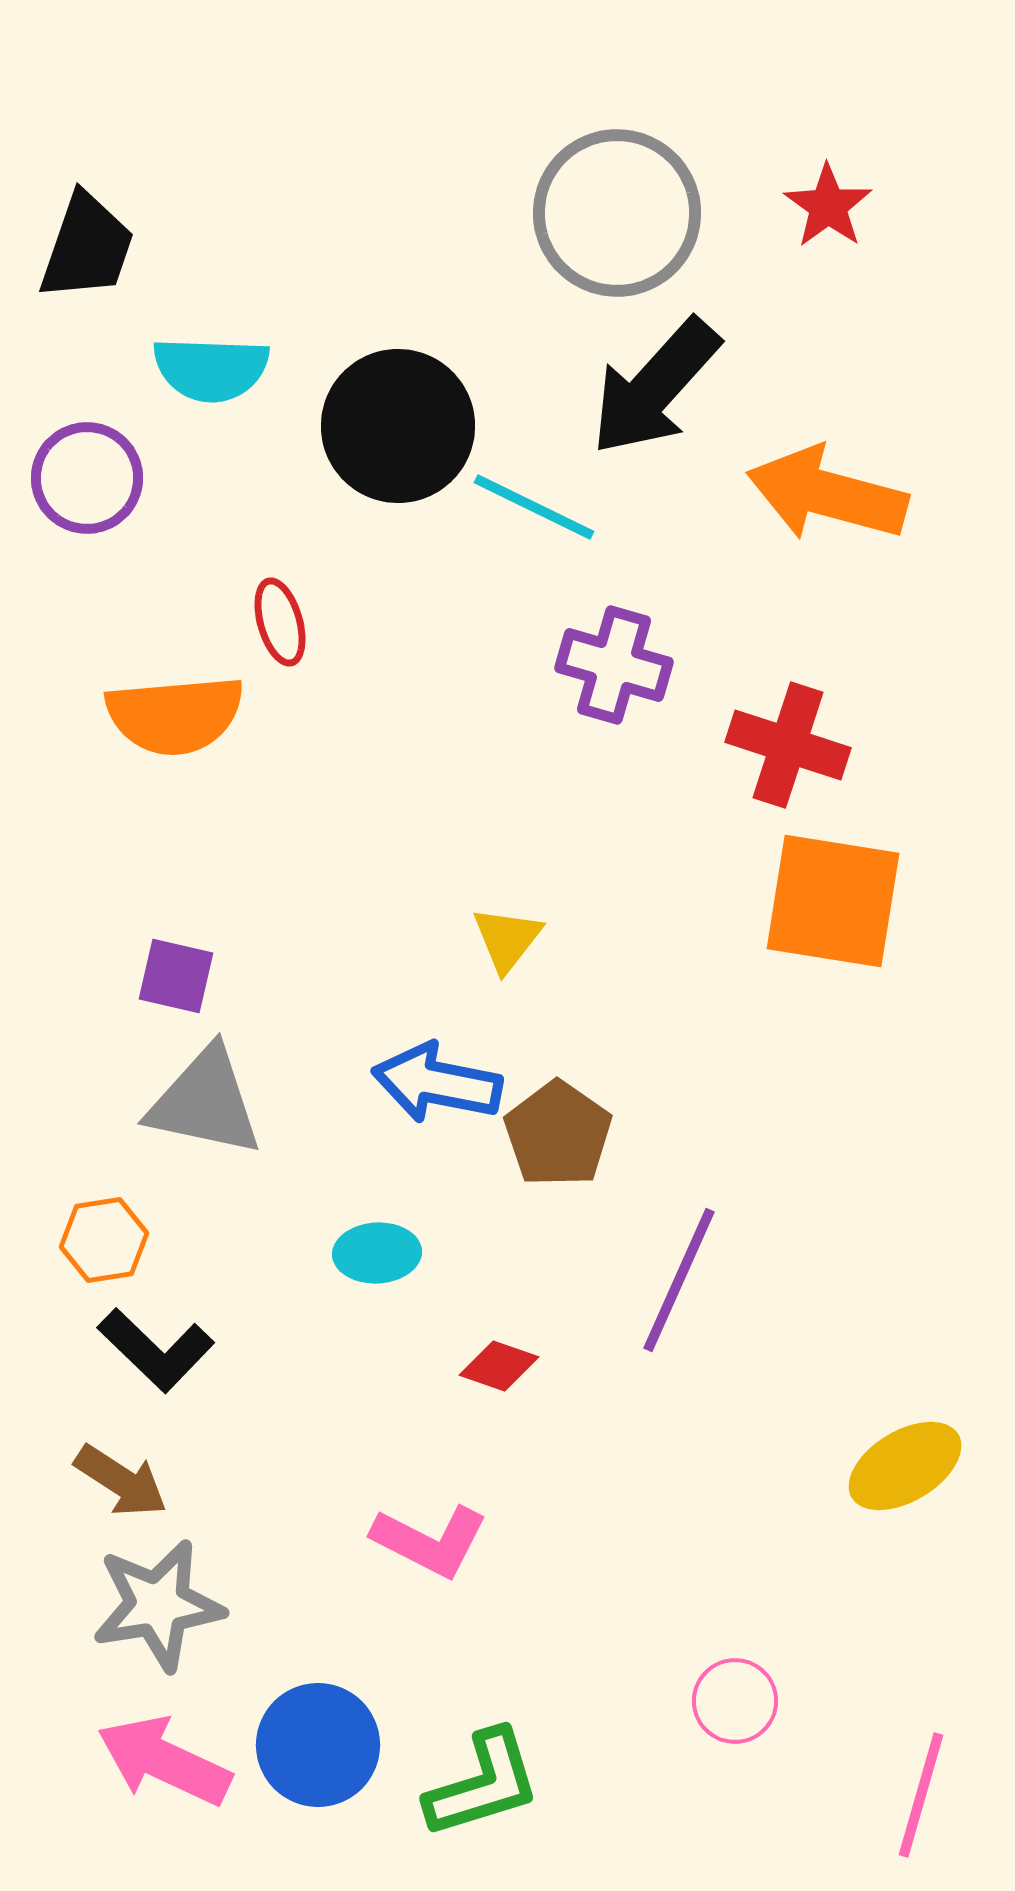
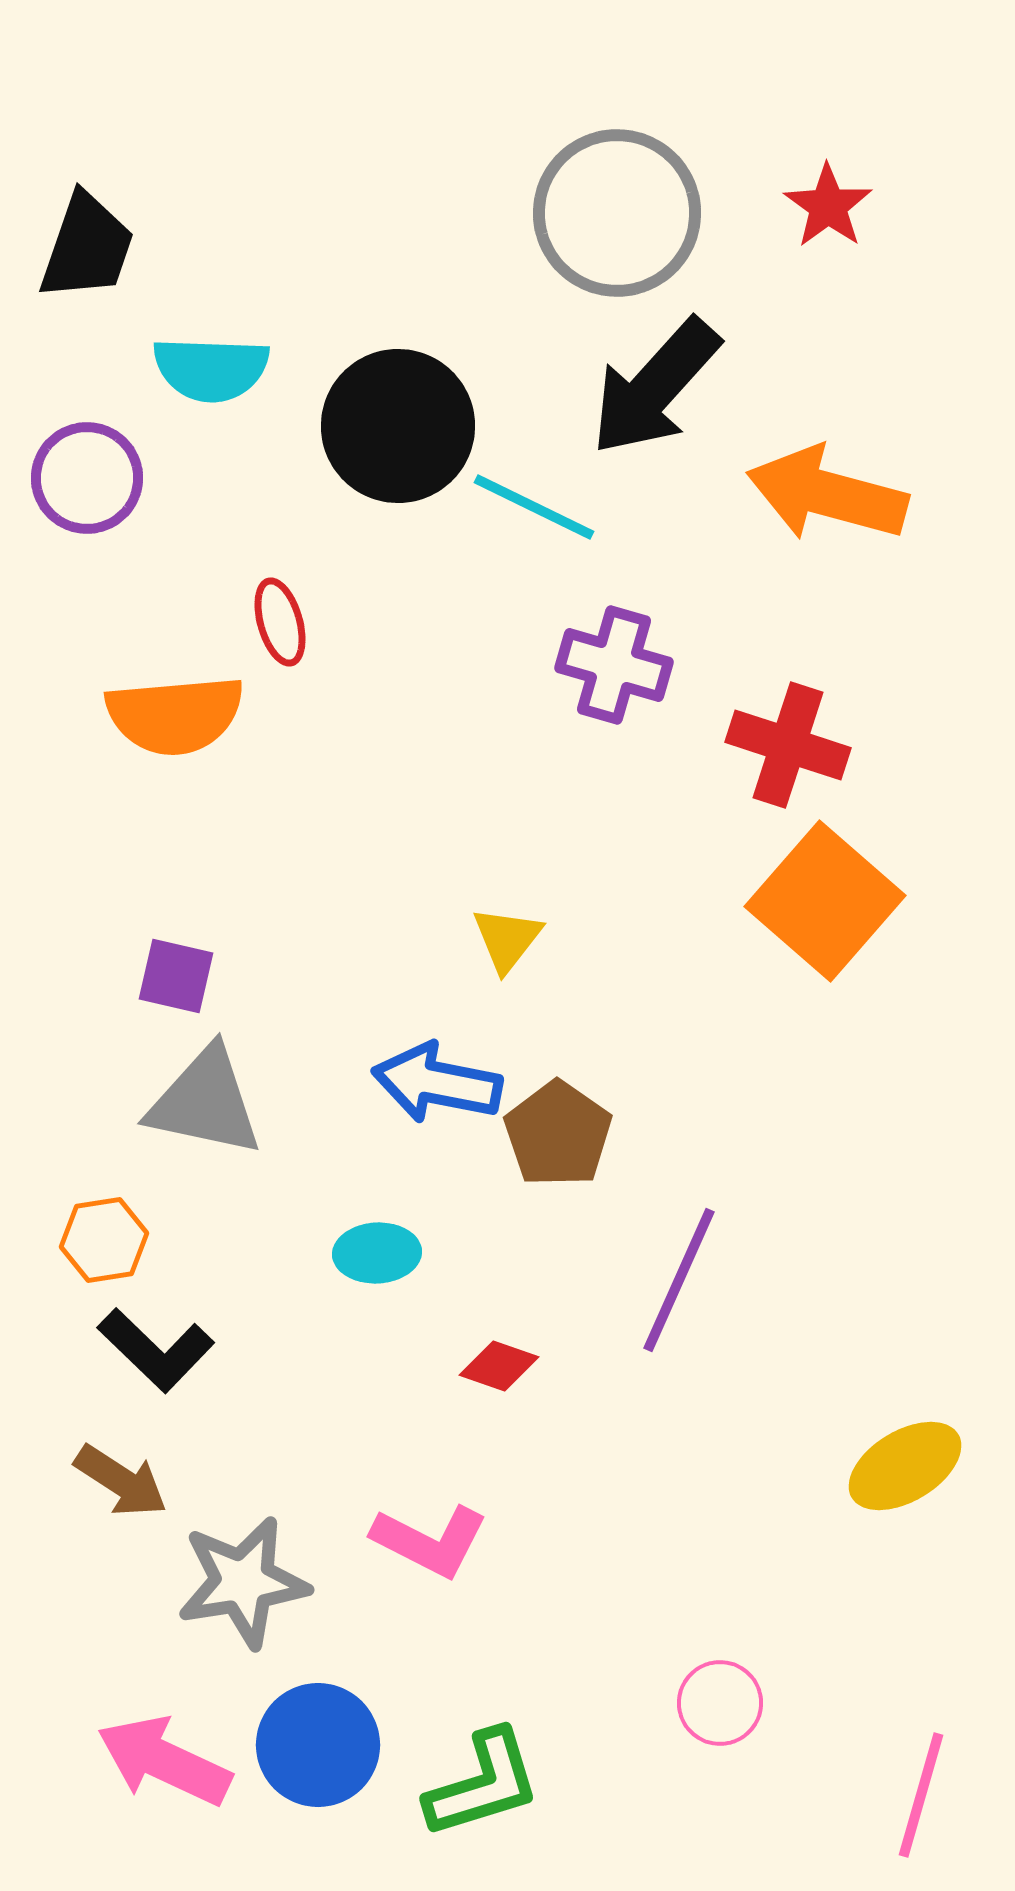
orange square: moved 8 px left; rotated 32 degrees clockwise
gray star: moved 85 px right, 23 px up
pink circle: moved 15 px left, 2 px down
